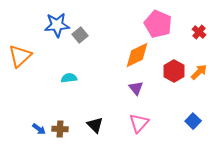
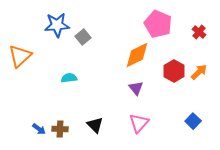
gray square: moved 3 px right, 2 px down
